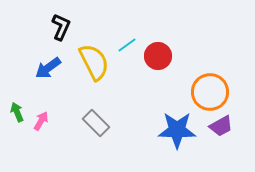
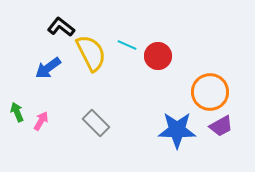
black L-shape: rotated 76 degrees counterclockwise
cyan line: rotated 60 degrees clockwise
yellow semicircle: moved 3 px left, 9 px up
